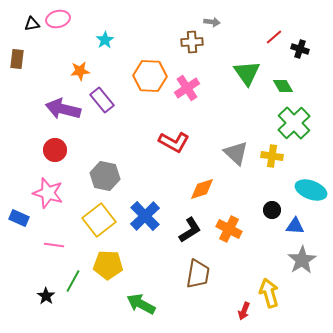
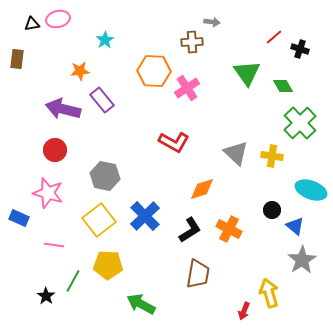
orange hexagon: moved 4 px right, 5 px up
green cross: moved 6 px right
blue triangle: rotated 36 degrees clockwise
